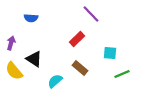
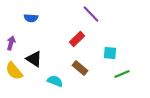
cyan semicircle: rotated 63 degrees clockwise
